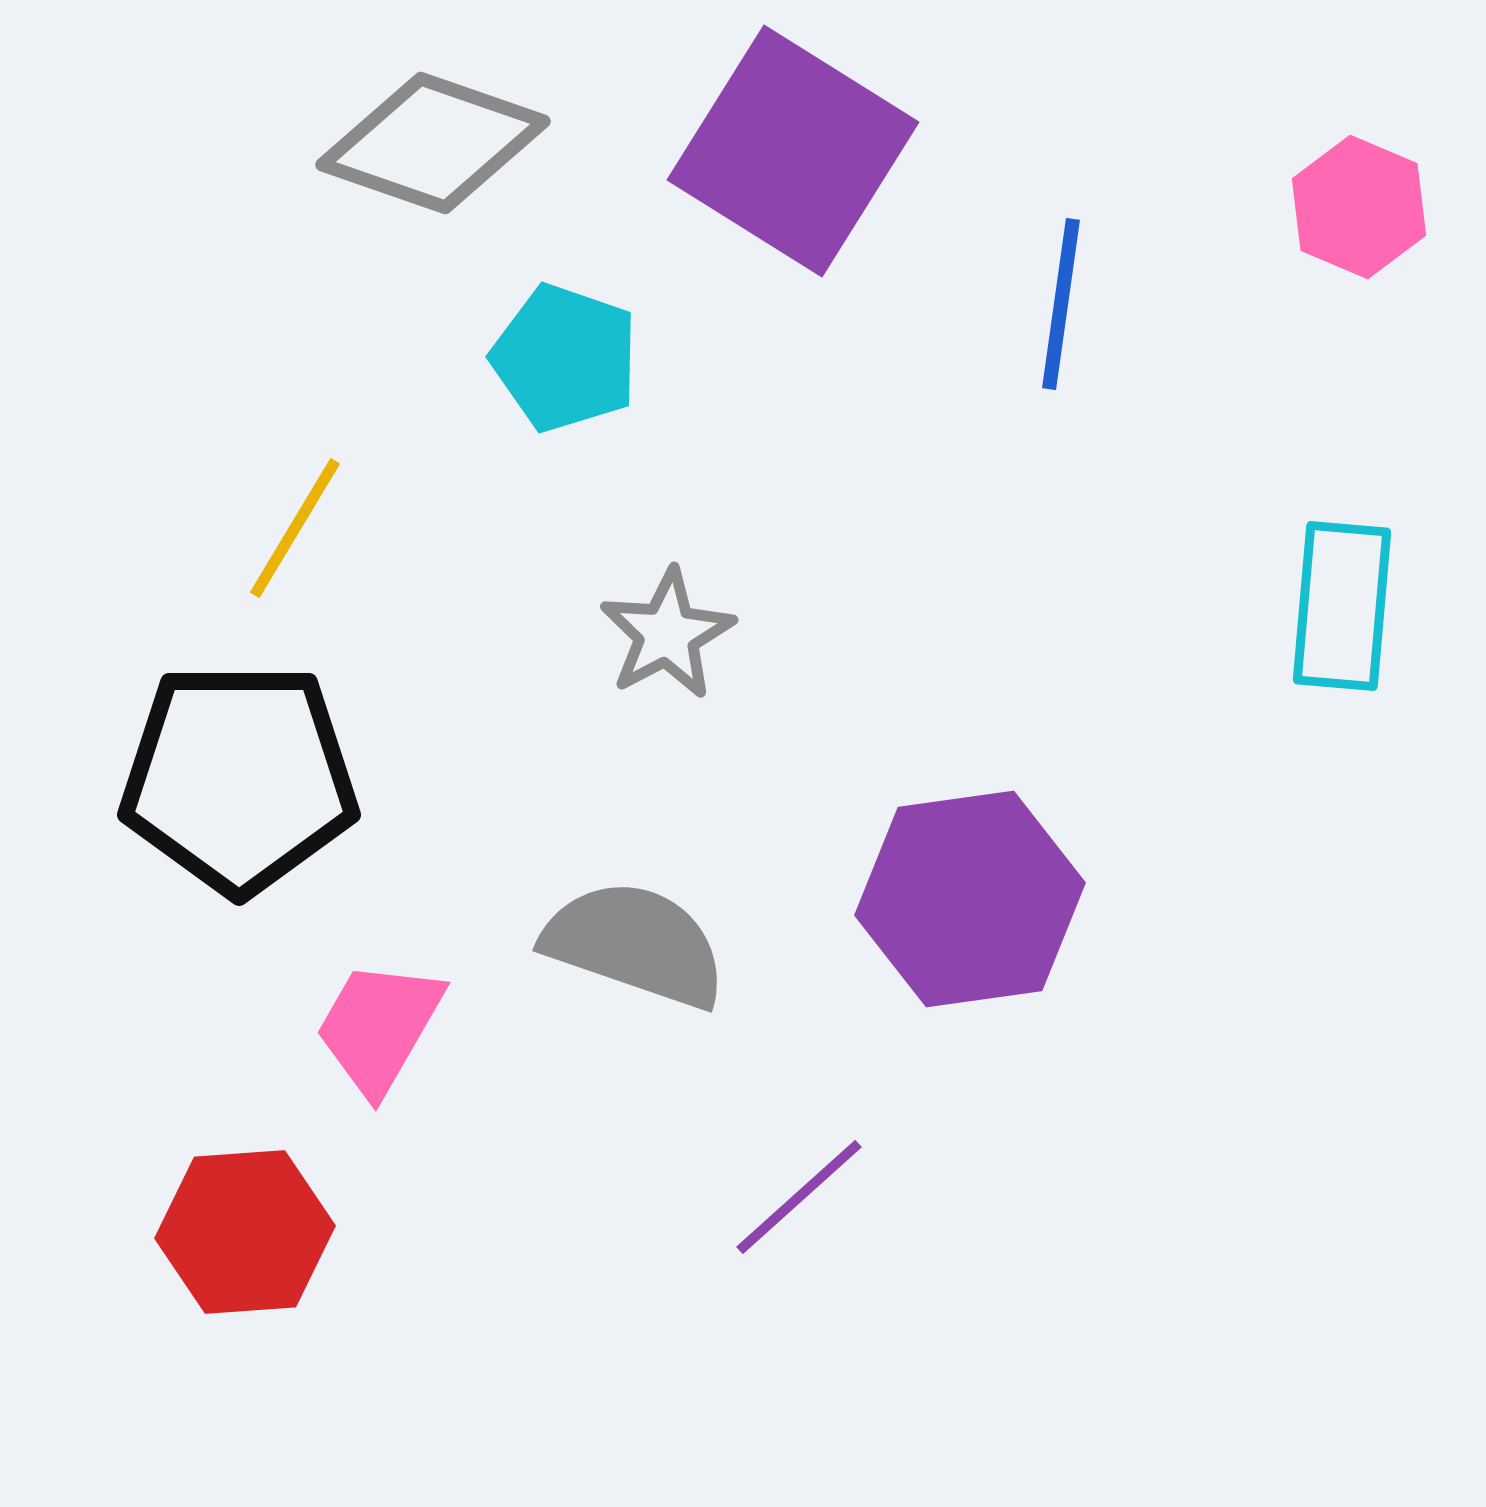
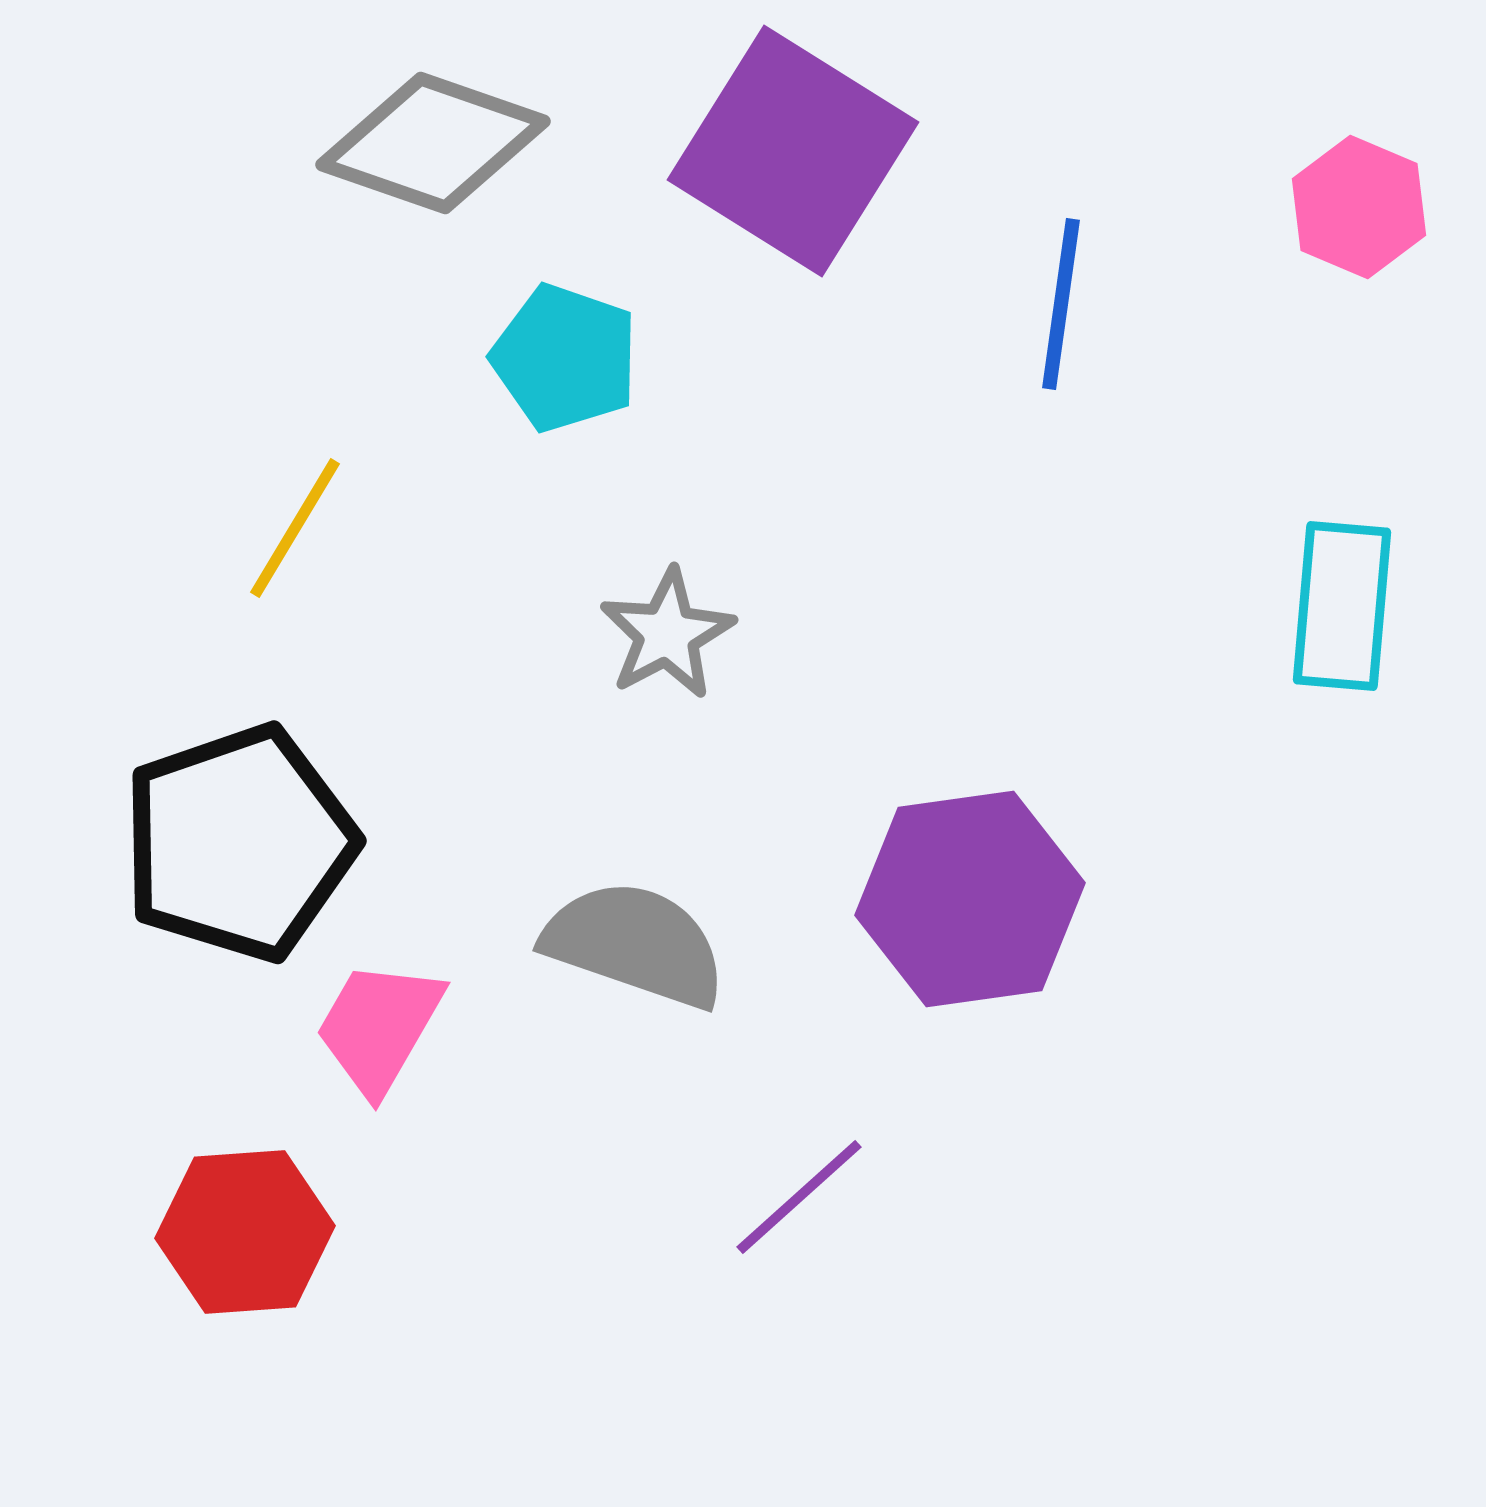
black pentagon: moved 65 px down; rotated 19 degrees counterclockwise
